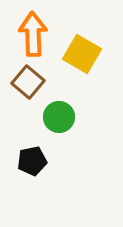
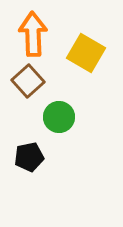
yellow square: moved 4 px right, 1 px up
brown square: moved 1 px up; rotated 8 degrees clockwise
black pentagon: moved 3 px left, 4 px up
